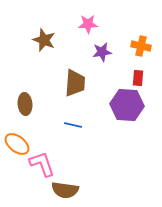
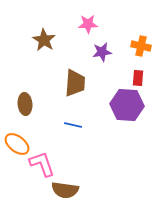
brown star: rotated 10 degrees clockwise
